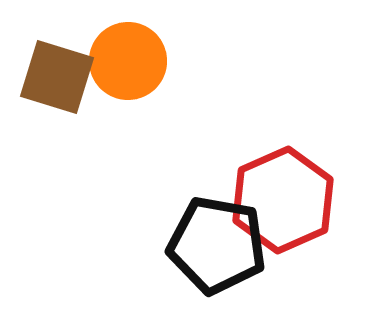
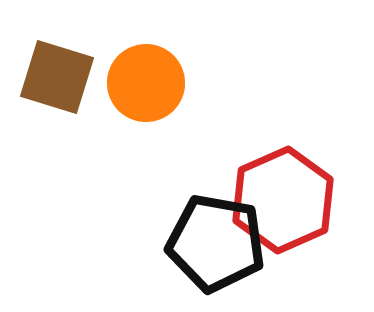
orange circle: moved 18 px right, 22 px down
black pentagon: moved 1 px left, 2 px up
